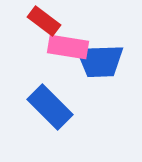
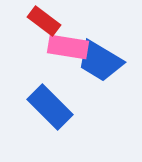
blue trapezoid: rotated 33 degrees clockwise
